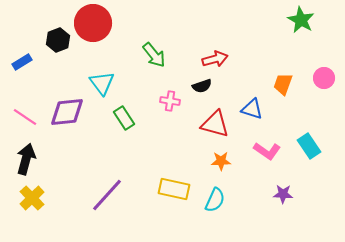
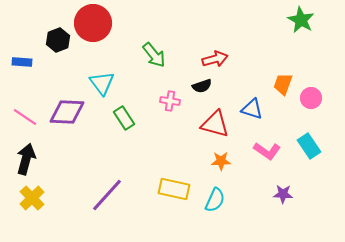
blue rectangle: rotated 36 degrees clockwise
pink circle: moved 13 px left, 20 px down
purple diamond: rotated 9 degrees clockwise
